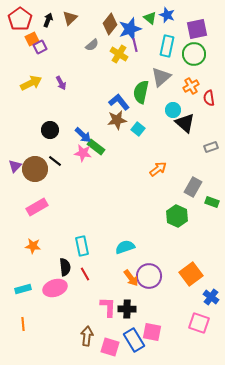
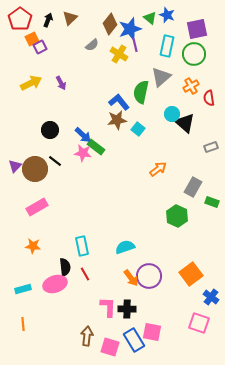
cyan circle at (173, 110): moved 1 px left, 4 px down
pink ellipse at (55, 288): moved 4 px up
